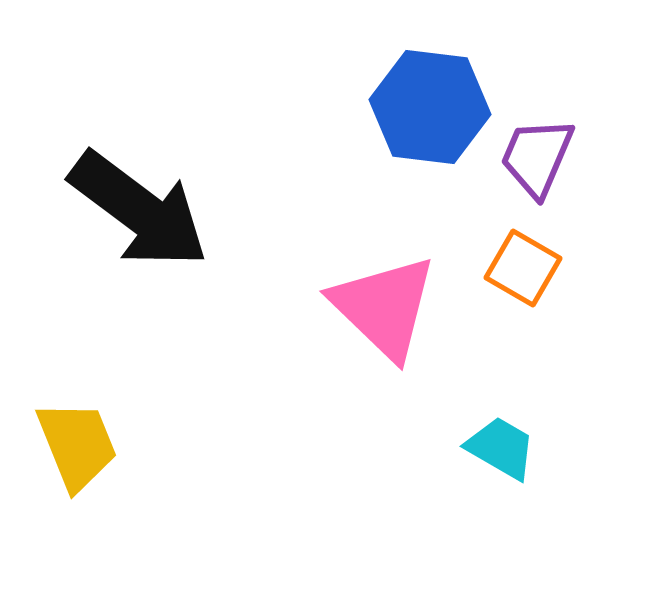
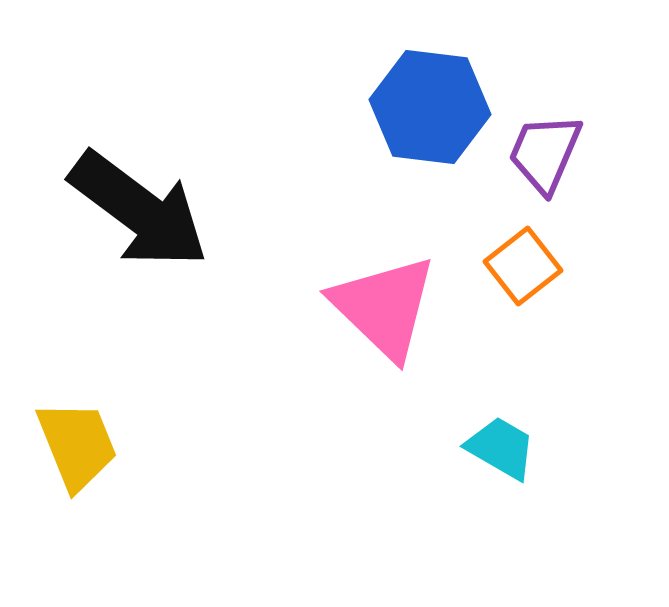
purple trapezoid: moved 8 px right, 4 px up
orange square: moved 2 px up; rotated 22 degrees clockwise
